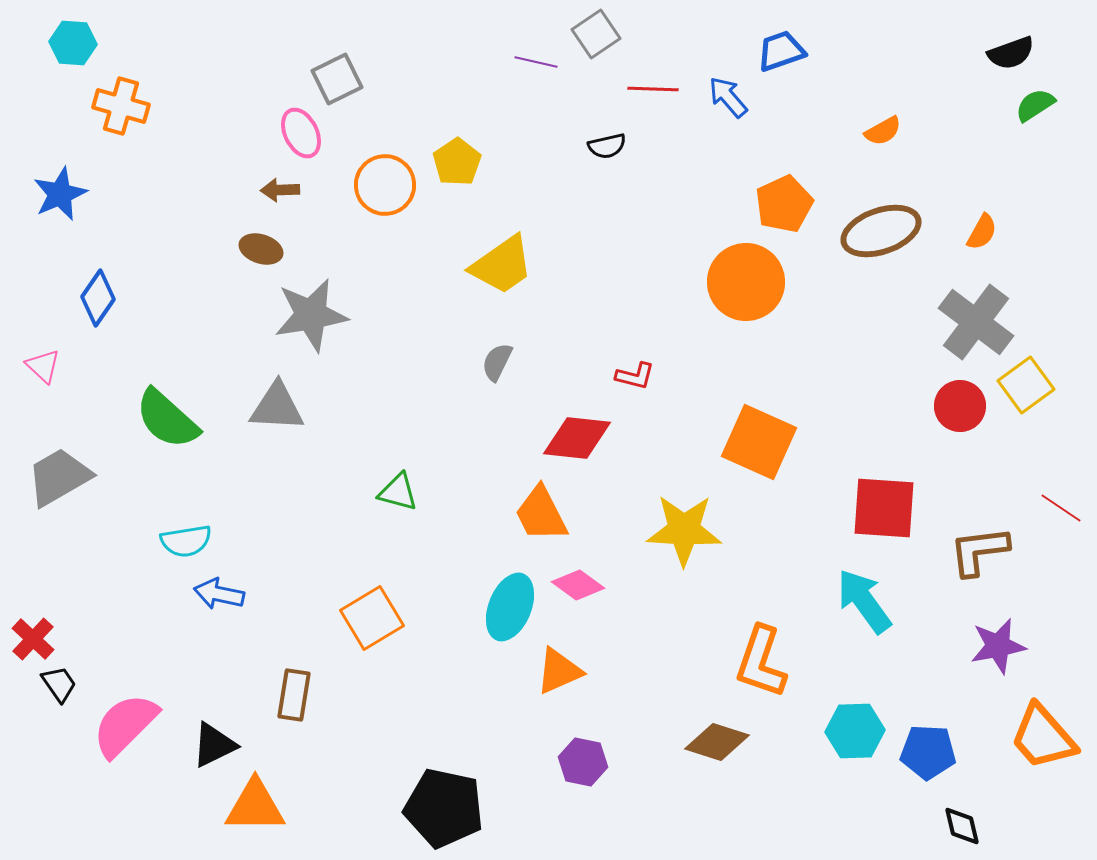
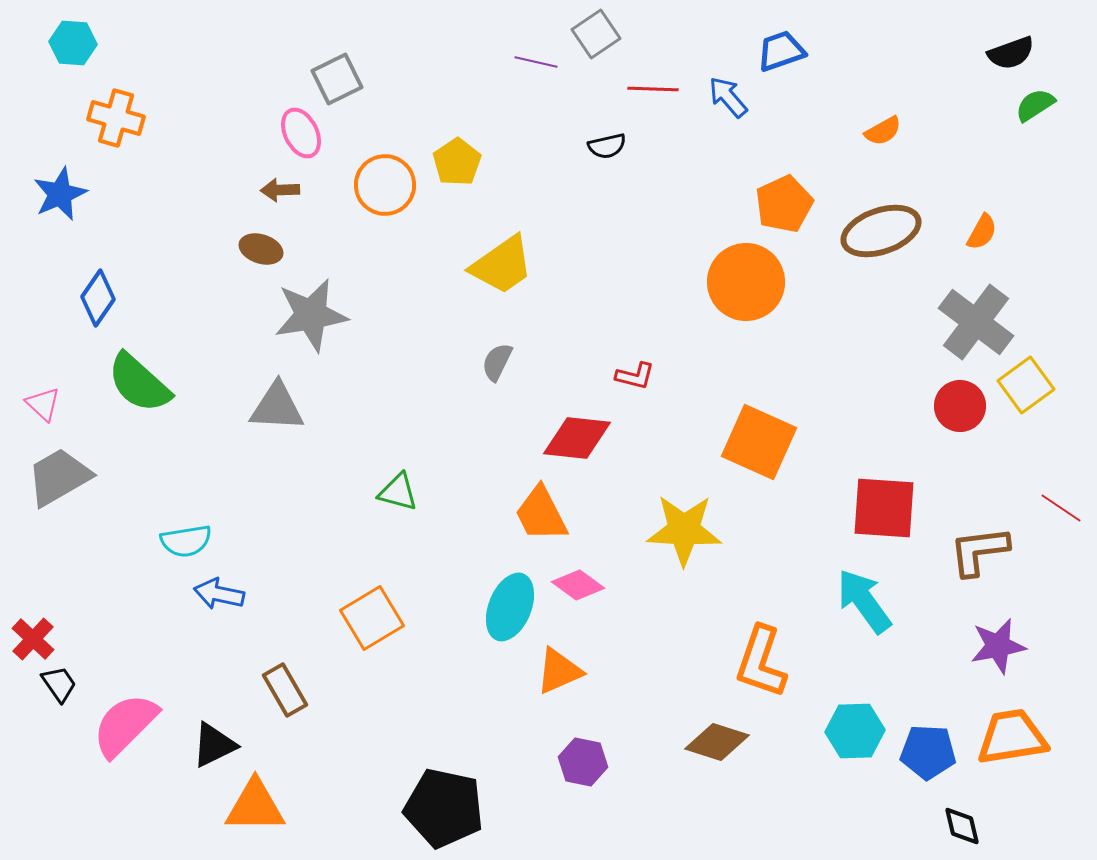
orange cross at (121, 106): moved 5 px left, 12 px down
pink triangle at (43, 366): moved 38 px down
green semicircle at (167, 419): moved 28 px left, 36 px up
brown rectangle at (294, 695): moved 9 px left, 5 px up; rotated 39 degrees counterclockwise
orange trapezoid at (1043, 737): moved 31 px left; rotated 122 degrees clockwise
